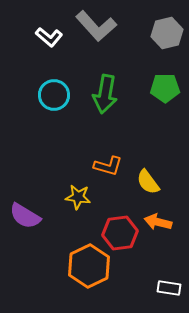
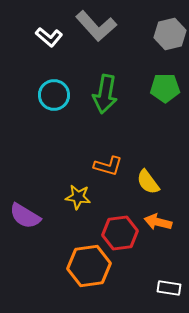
gray hexagon: moved 3 px right, 1 px down
orange hexagon: rotated 18 degrees clockwise
